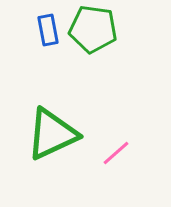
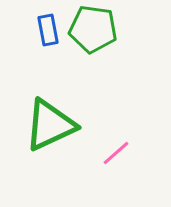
green triangle: moved 2 px left, 9 px up
